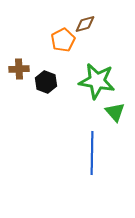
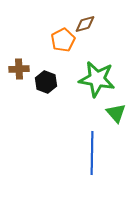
green star: moved 2 px up
green triangle: moved 1 px right, 1 px down
